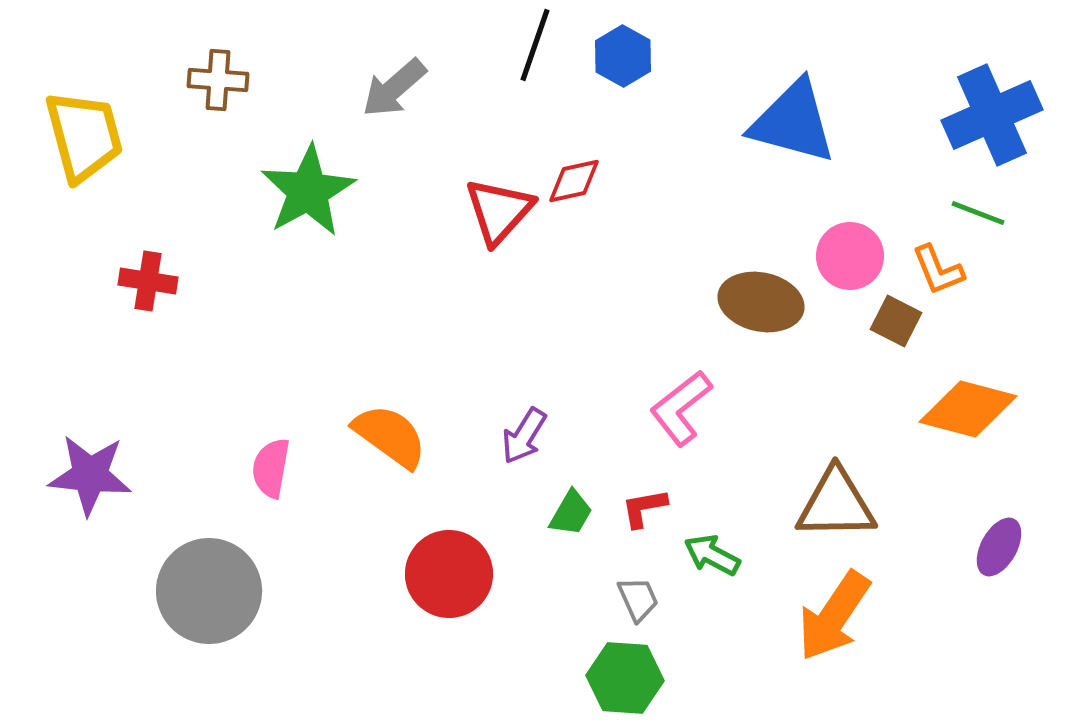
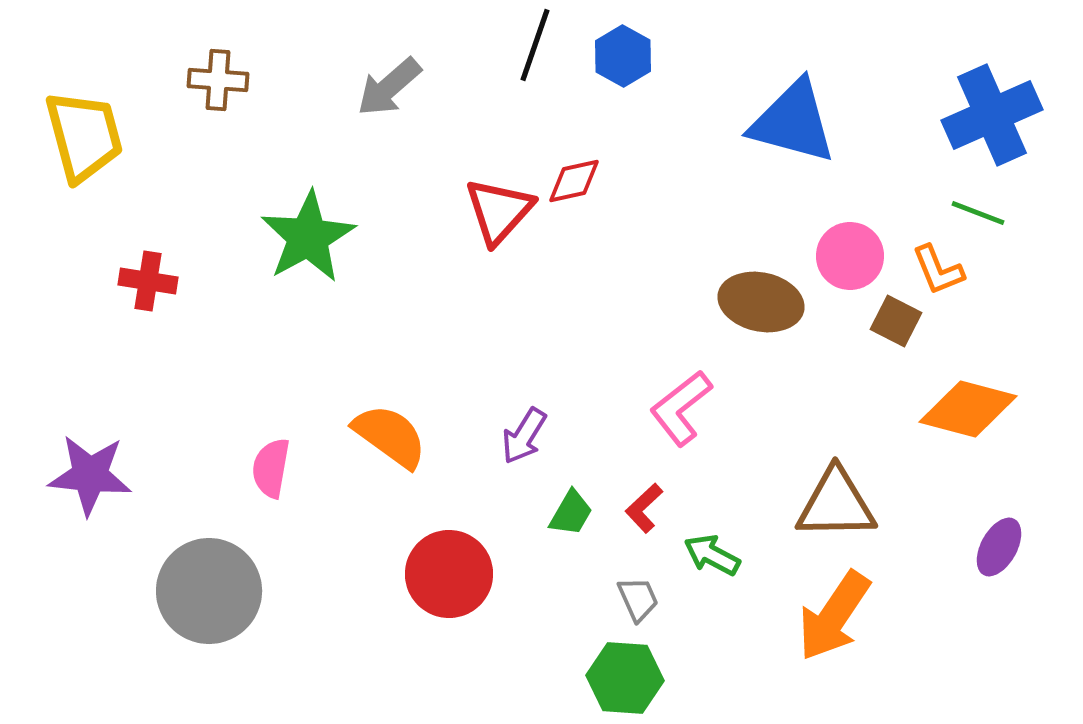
gray arrow: moved 5 px left, 1 px up
green star: moved 46 px down
red L-shape: rotated 33 degrees counterclockwise
